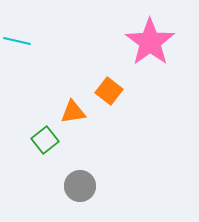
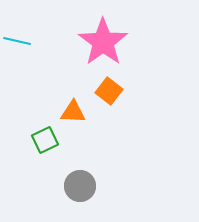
pink star: moved 47 px left
orange triangle: rotated 12 degrees clockwise
green square: rotated 12 degrees clockwise
